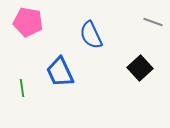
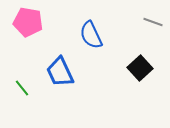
green line: rotated 30 degrees counterclockwise
